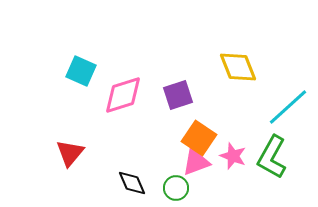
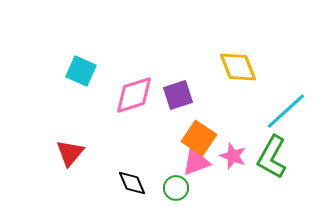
pink diamond: moved 11 px right
cyan line: moved 2 px left, 4 px down
